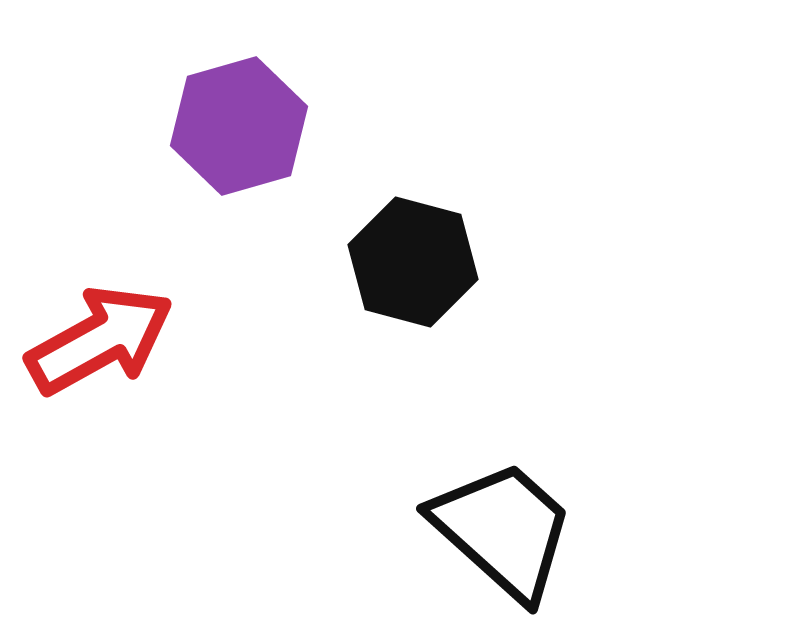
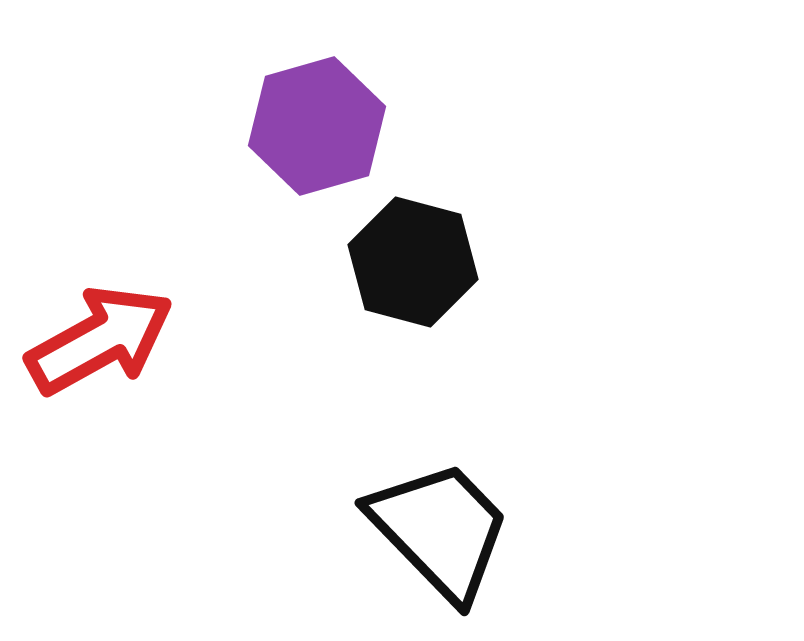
purple hexagon: moved 78 px right
black trapezoid: moved 63 px left; rotated 4 degrees clockwise
